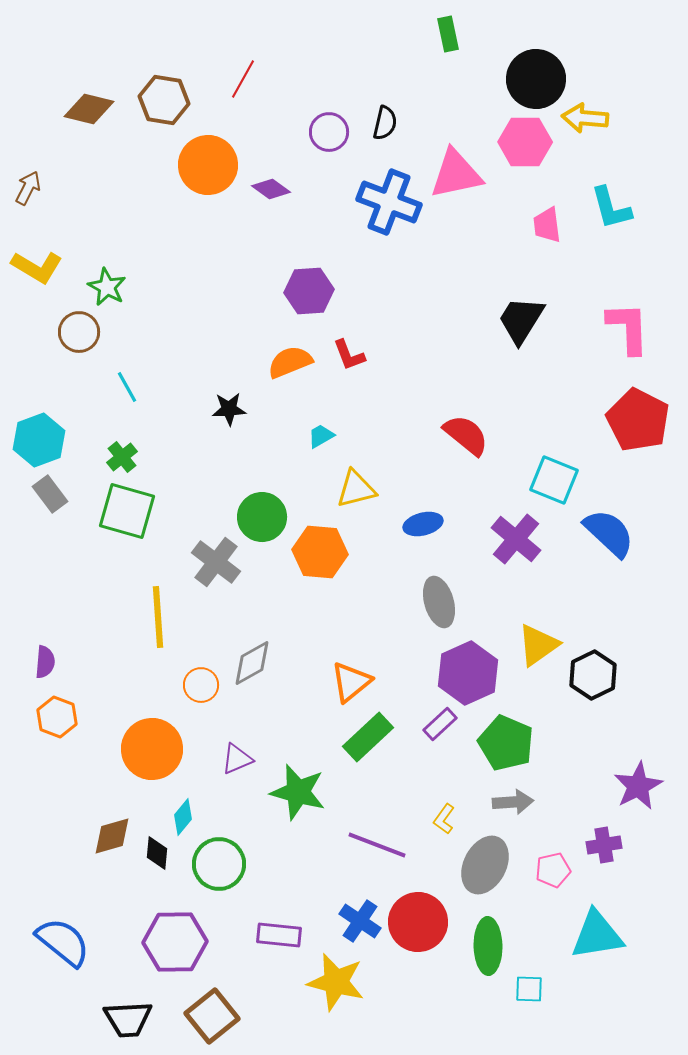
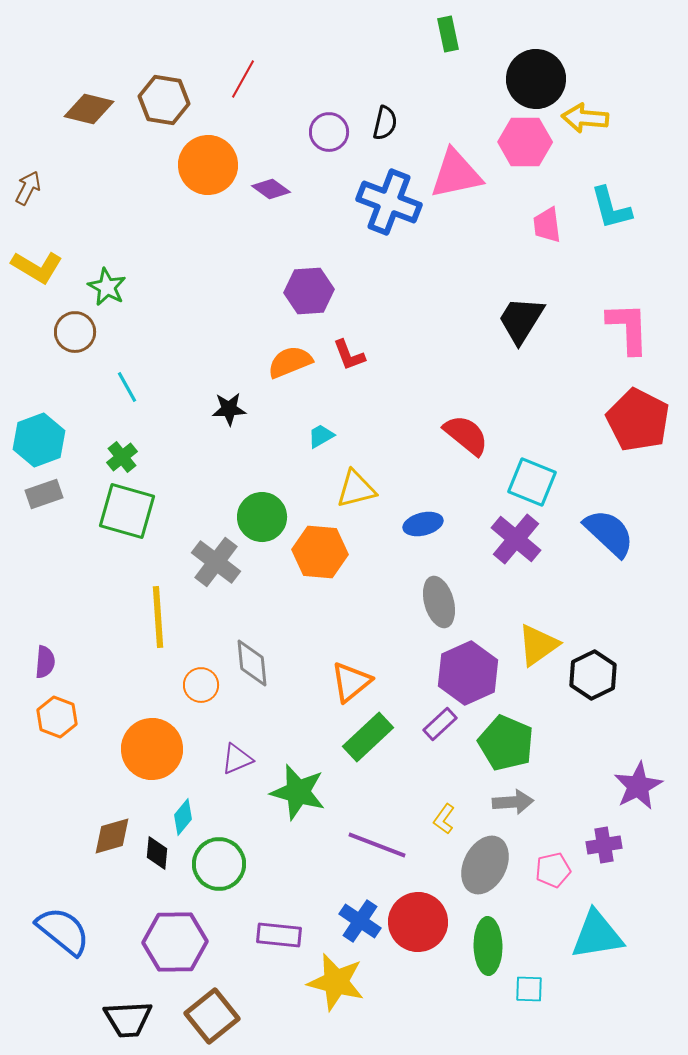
brown circle at (79, 332): moved 4 px left
cyan square at (554, 480): moved 22 px left, 2 px down
gray rectangle at (50, 494): moved 6 px left; rotated 72 degrees counterclockwise
gray diamond at (252, 663): rotated 66 degrees counterclockwise
blue semicircle at (63, 942): moved 11 px up
